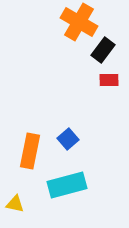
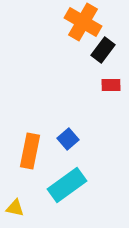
orange cross: moved 4 px right
red rectangle: moved 2 px right, 5 px down
cyan rectangle: rotated 21 degrees counterclockwise
yellow triangle: moved 4 px down
